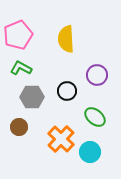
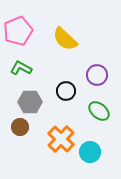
pink pentagon: moved 4 px up
yellow semicircle: moved 1 px left; rotated 44 degrees counterclockwise
black circle: moved 1 px left
gray hexagon: moved 2 px left, 5 px down
green ellipse: moved 4 px right, 6 px up
brown circle: moved 1 px right
